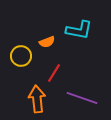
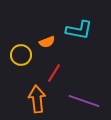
yellow circle: moved 1 px up
purple line: moved 2 px right, 3 px down
